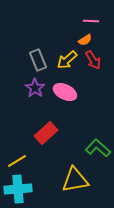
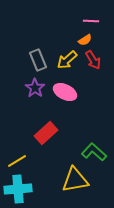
green L-shape: moved 4 px left, 4 px down
